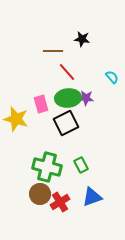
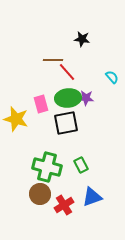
brown line: moved 9 px down
black square: rotated 15 degrees clockwise
red cross: moved 4 px right, 3 px down
